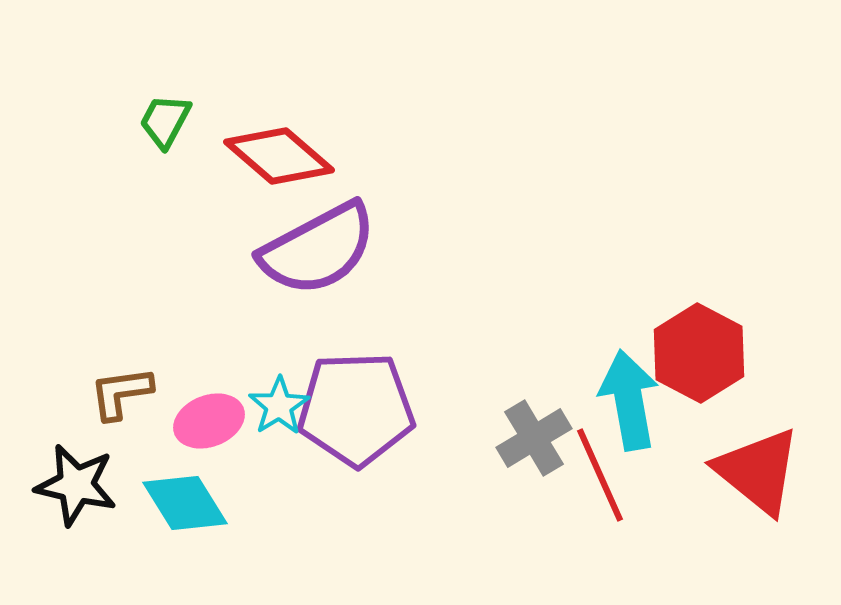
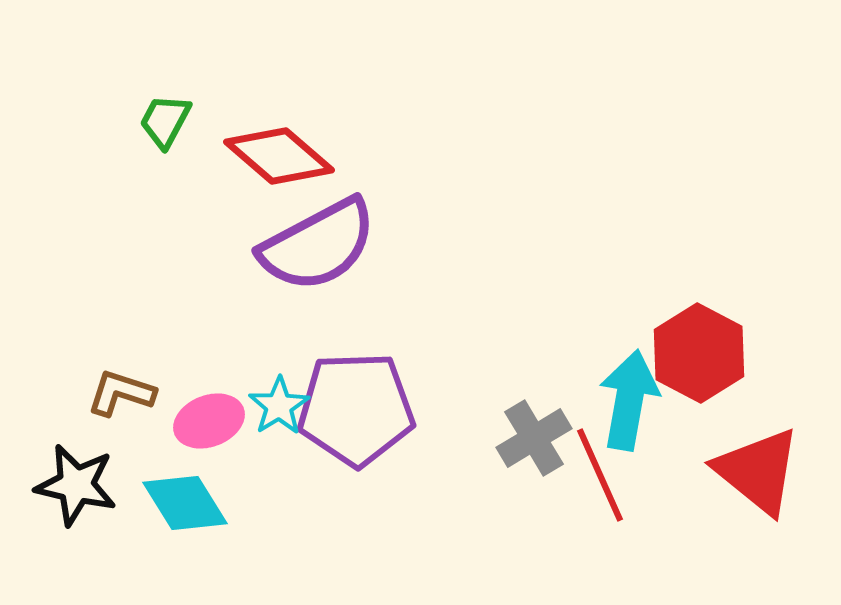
purple semicircle: moved 4 px up
brown L-shape: rotated 26 degrees clockwise
cyan arrow: rotated 20 degrees clockwise
